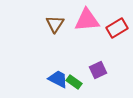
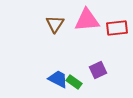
red rectangle: rotated 25 degrees clockwise
